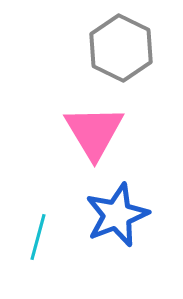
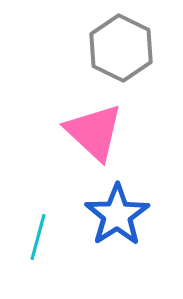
pink triangle: rotated 16 degrees counterclockwise
blue star: rotated 12 degrees counterclockwise
